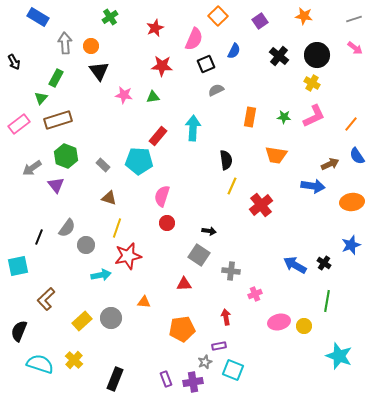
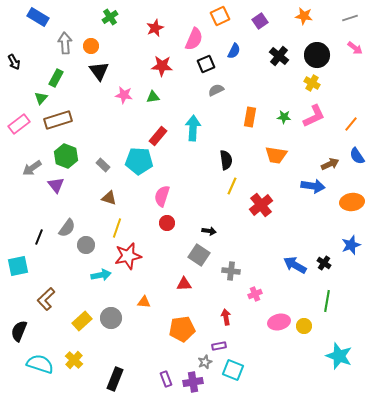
orange square at (218, 16): moved 2 px right; rotated 18 degrees clockwise
gray line at (354, 19): moved 4 px left, 1 px up
